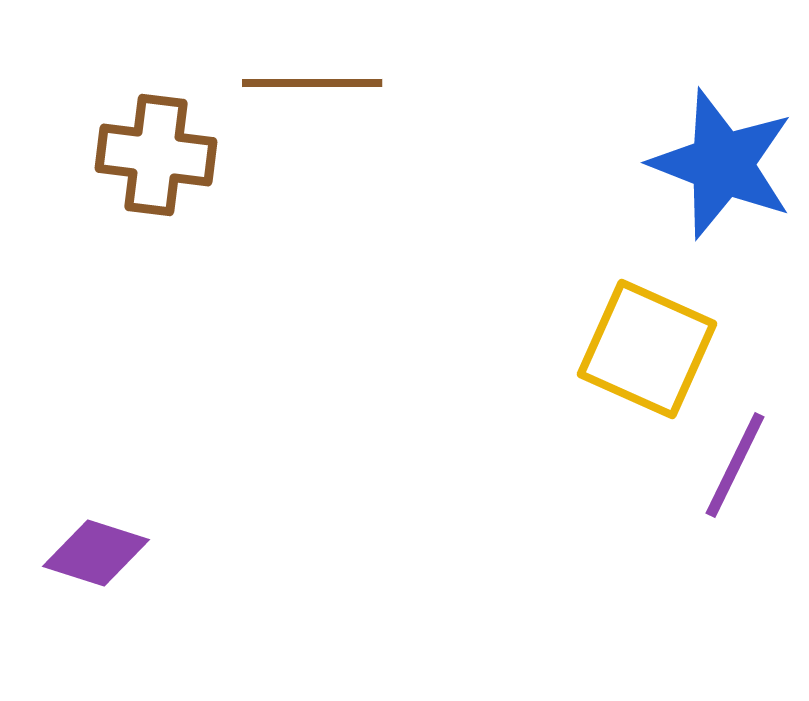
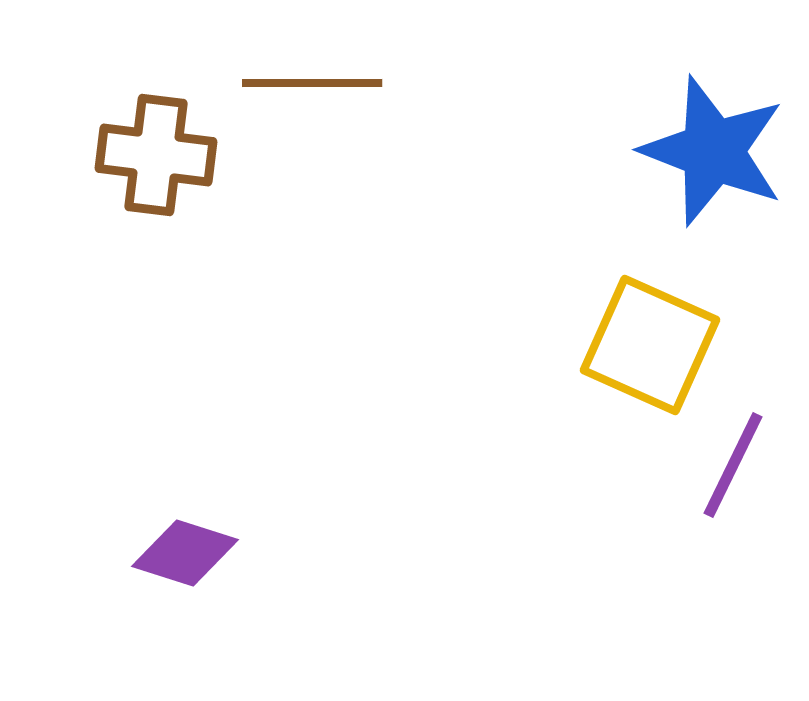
blue star: moved 9 px left, 13 px up
yellow square: moved 3 px right, 4 px up
purple line: moved 2 px left
purple diamond: moved 89 px right
